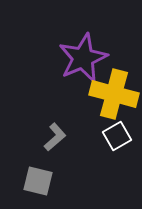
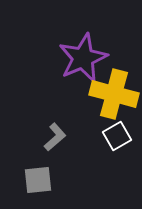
gray square: moved 1 px up; rotated 20 degrees counterclockwise
